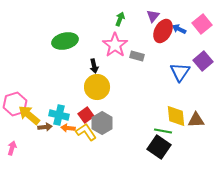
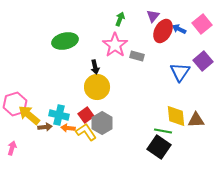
black arrow: moved 1 px right, 1 px down
